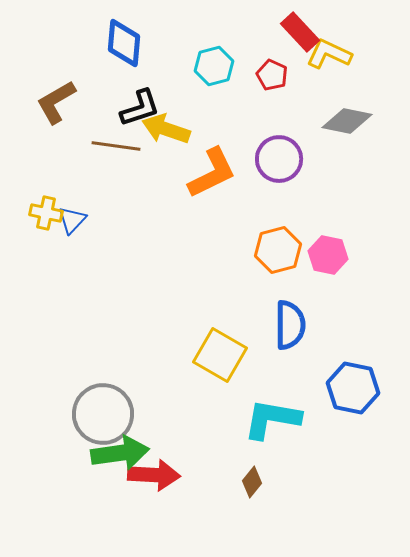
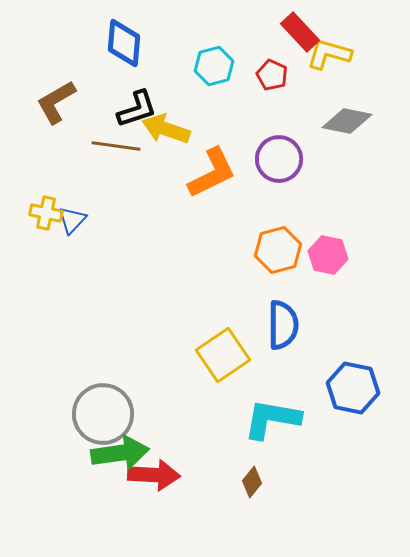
yellow L-shape: rotated 9 degrees counterclockwise
black L-shape: moved 3 px left, 1 px down
blue semicircle: moved 7 px left
yellow square: moved 3 px right; rotated 26 degrees clockwise
